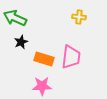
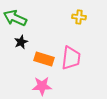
pink trapezoid: moved 1 px down
